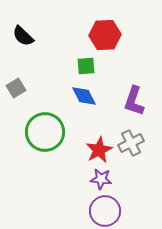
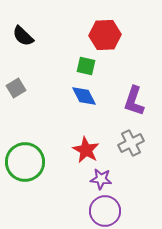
green square: rotated 18 degrees clockwise
green circle: moved 20 px left, 30 px down
red star: moved 13 px left; rotated 16 degrees counterclockwise
